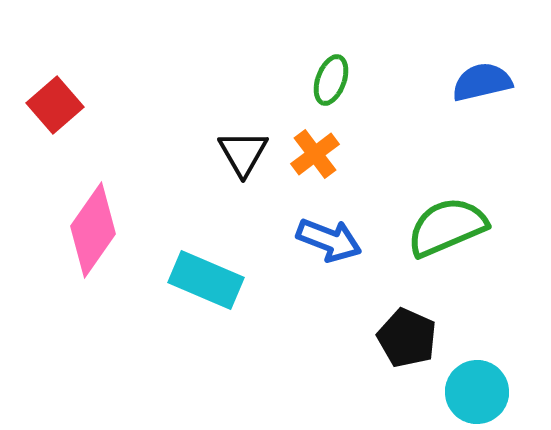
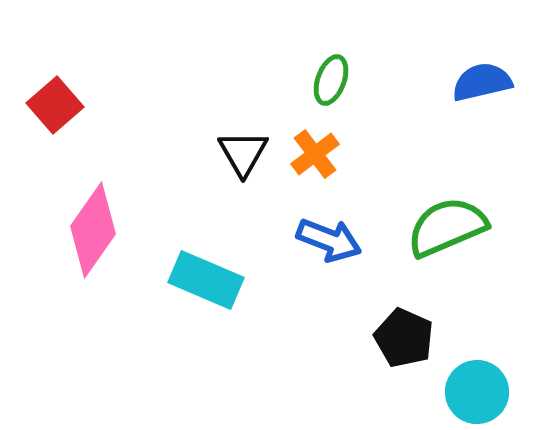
black pentagon: moved 3 px left
